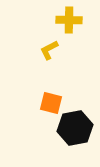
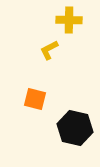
orange square: moved 16 px left, 4 px up
black hexagon: rotated 24 degrees clockwise
